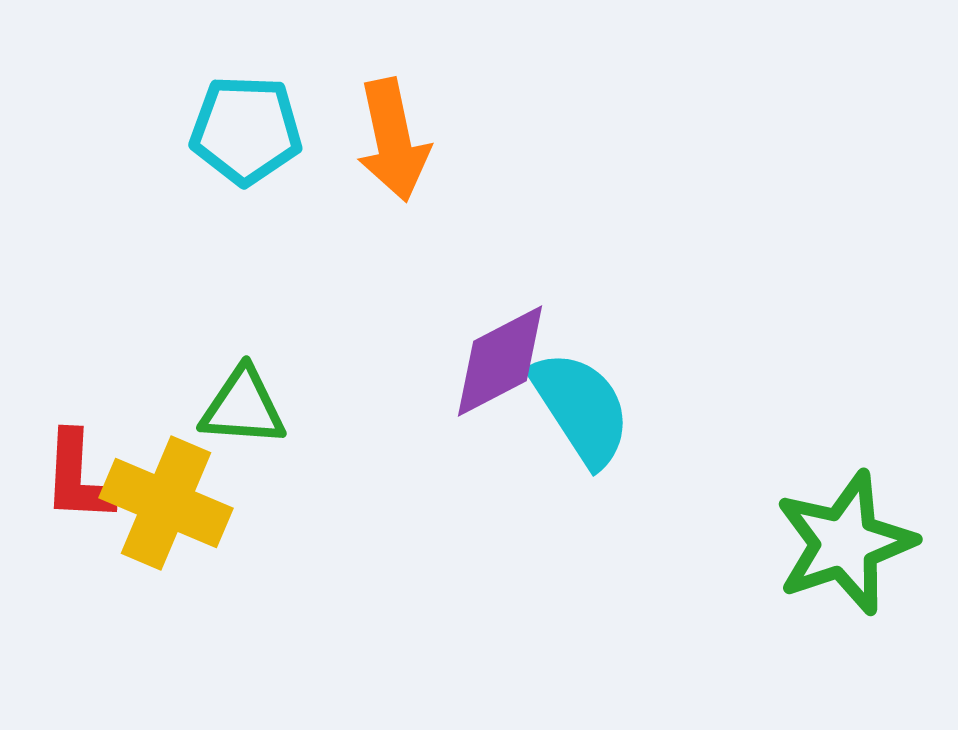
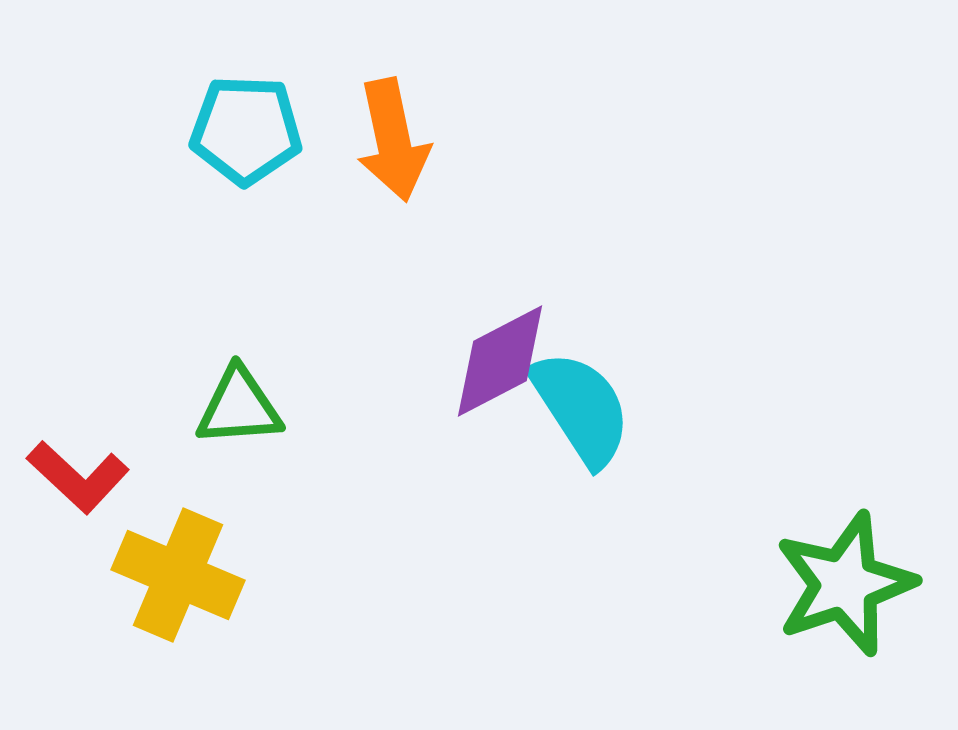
green triangle: moved 4 px left; rotated 8 degrees counterclockwise
red L-shape: rotated 50 degrees counterclockwise
yellow cross: moved 12 px right, 72 px down
green star: moved 41 px down
